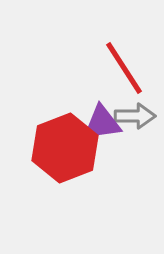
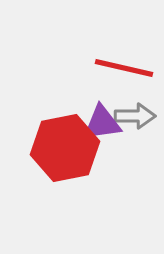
red line: rotated 44 degrees counterclockwise
red hexagon: rotated 10 degrees clockwise
